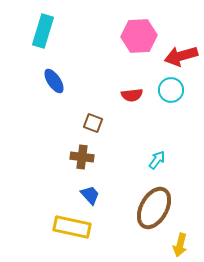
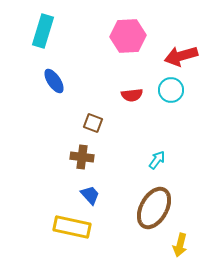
pink hexagon: moved 11 px left
